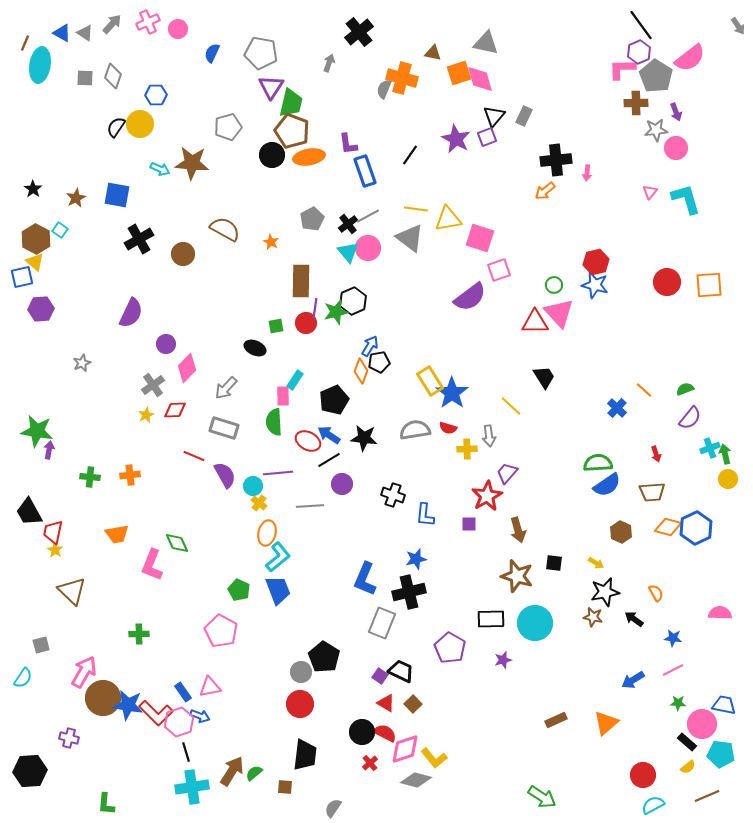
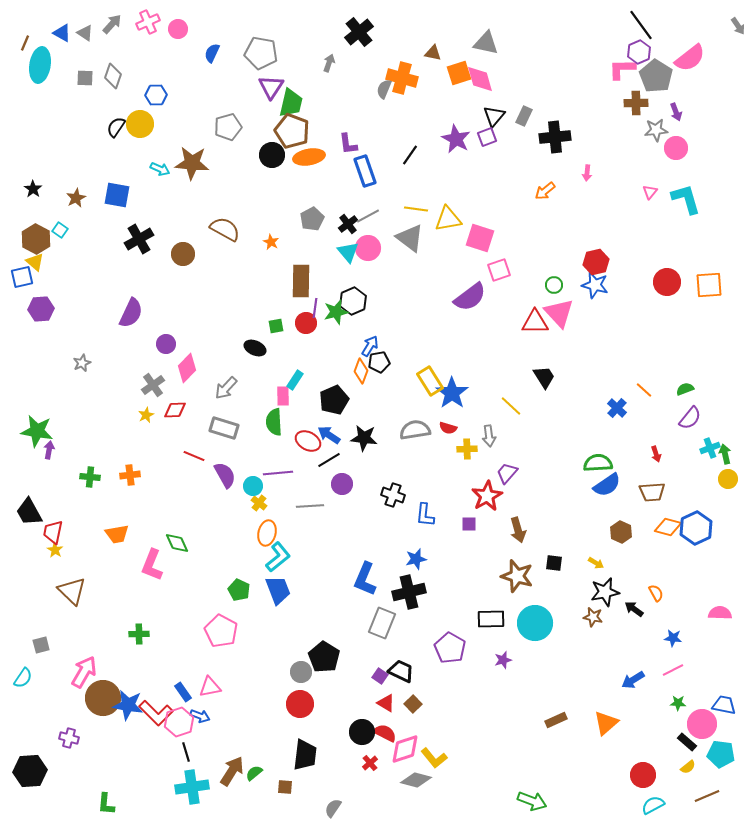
black cross at (556, 160): moved 1 px left, 23 px up
black arrow at (634, 619): moved 10 px up
green arrow at (542, 797): moved 10 px left, 4 px down; rotated 12 degrees counterclockwise
